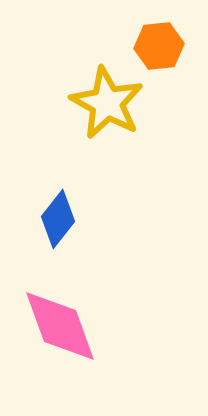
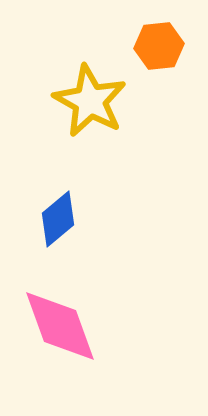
yellow star: moved 17 px left, 2 px up
blue diamond: rotated 12 degrees clockwise
